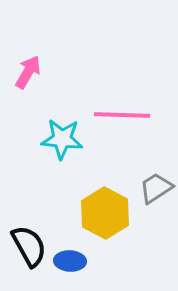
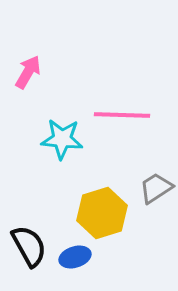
yellow hexagon: moved 3 px left; rotated 15 degrees clockwise
blue ellipse: moved 5 px right, 4 px up; rotated 20 degrees counterclockwise
